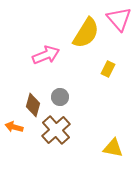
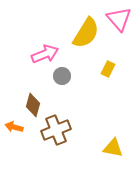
pink arrow: moved 1 px left, 1 px up
gray circle: moved 2 px right, 21 px up
brown cross: rotated 20 degrees clockwise
